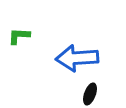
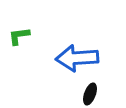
green L-shape: rotated 10 degrees counterclockwise
